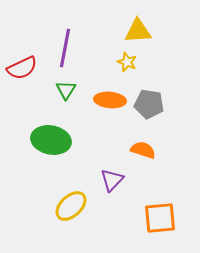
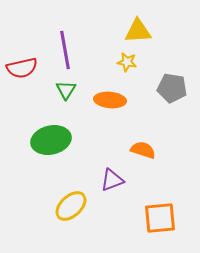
purple line: moved 2 px down; rotated 21 degrees counterclockwise
yellow star: rotated 12 degrees counterclockwise
red semicircle: rotated 12 degrees clockwise
gray pentagon: moved 23 px right, 16 px up
green ellipse: rotated 24 degrees counterclockwise
purple triangle: rotated 25 degrees clockwise
